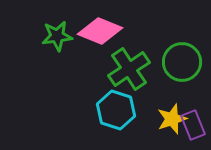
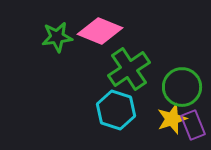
green star: moved 1 px down
green circle: moved 25 px down
